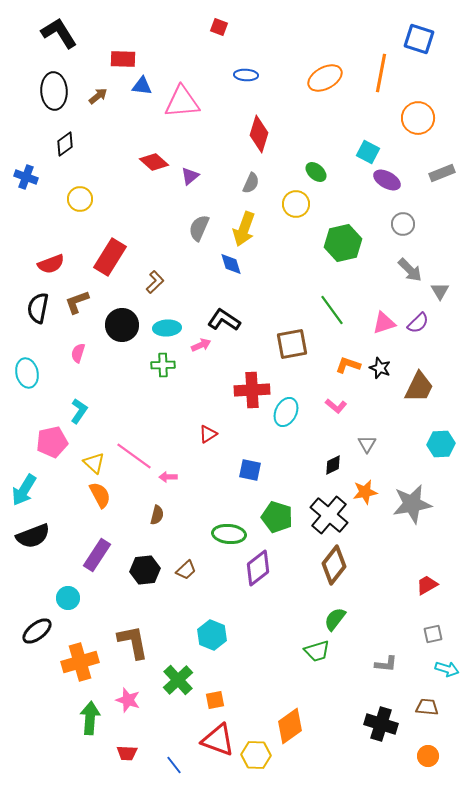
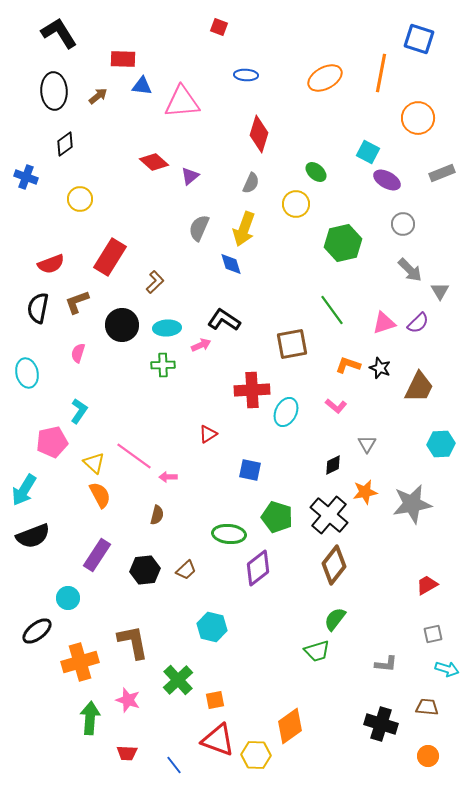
cyan hexagon at (212, 635): moved 8 px up; rotated 8 degrees counterclockwise
